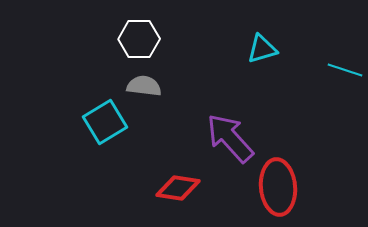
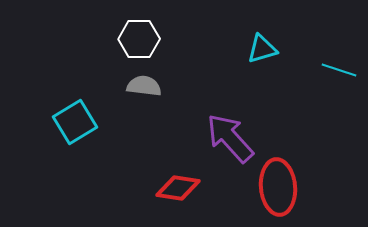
cyan line: moved 6 px left
cyan square: moved 30 px left
